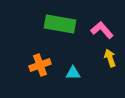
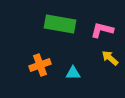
pink L-shape: rotated 35 degrees counterclockwise
yellow arrow: rotated 30 degrees counterclockwise
